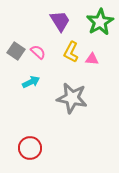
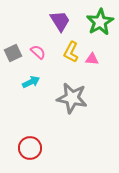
gray square: moved 3 px left, 2 px down; rotated 30 degrees clockwise
